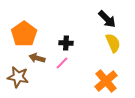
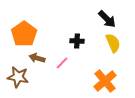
black cross: moved 11 px right, 2 px up
orange cross: moved 1 px left
